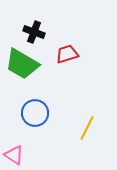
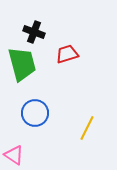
green trapezoid: rotated 135 degrees counterclockwise
